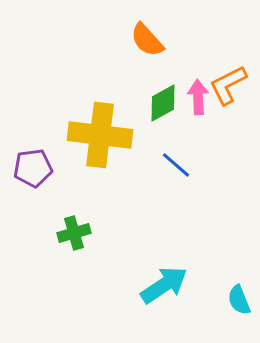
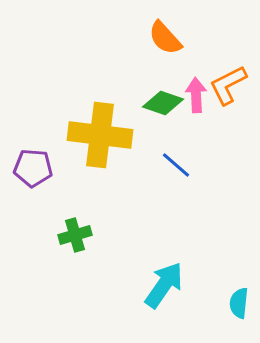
orange semicircle: moved 18 px right, 2 px up
pink arrow: moved 2 px left, 2 px up
green diamond: rotated 48 degrees clockwise
purple pentagon: rotated 12 degrees clockwise
green cross: moved 1 px right, 2 px down
cyan arrow: rotated 21 degrees counterclockwise
cyan semicircle: moved 3 px down; rotated 28 degrees clockwise
